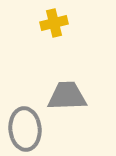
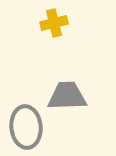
gray ellipse: moved 1 px right, 2 px up
